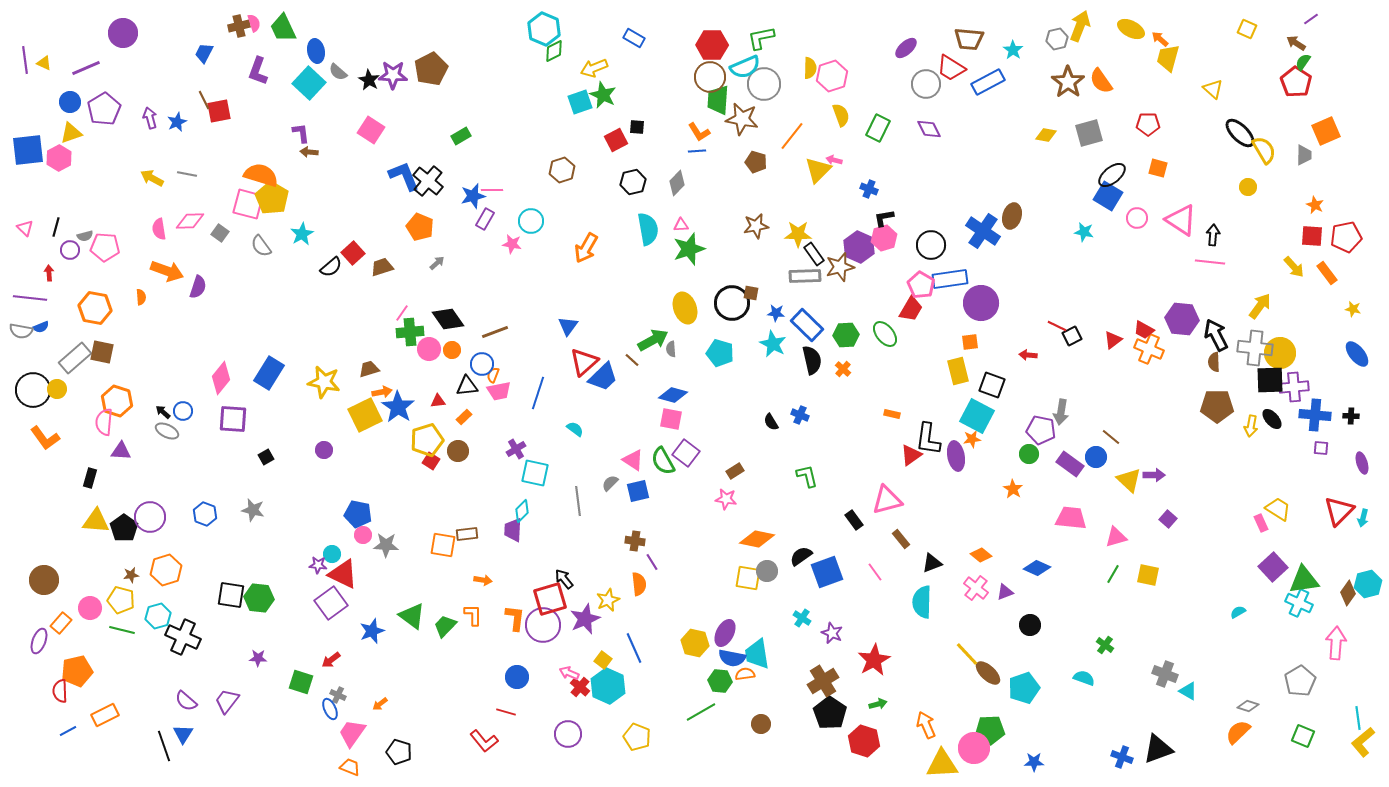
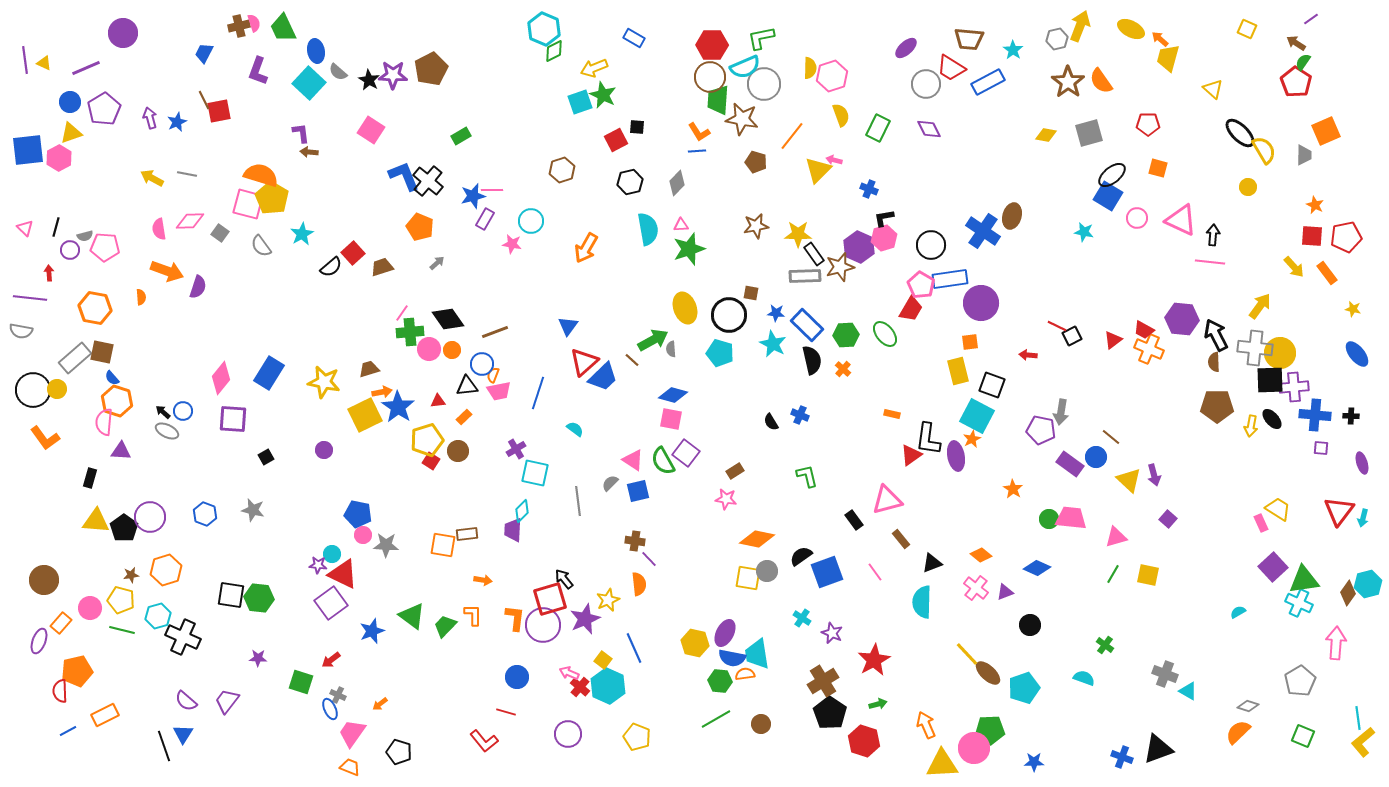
black hexagon at (633, 182): moved 3 px left
pink triangle at (1181, 220): rotated 8 degrees counterclockwise
black circle at (732, 303): moved 3 px left, 12 px down
blue semicircle at (41, 327): moved 71 px right, 51 px down; rotated 70 degrees clockwise
orange star at (972, 439): rotated 18 degrees counterclockwise
green circle at (1029, 454): moved 20 px right, 65 px down
purple arrow at (1154, 475): rotated 75 degrees clockwise
red triangle at (1339, 511): rotated 8 degrees counterclockwise
purple line at (652, 562): moved 3 px left, 3 px up; rotated 12 degrees counterclockwise
green line at (701, 712): moved 15 px right, 7 px down
